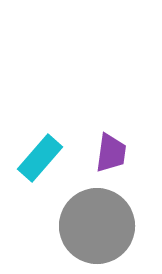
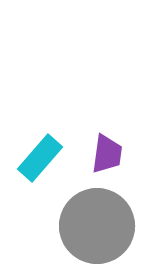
purple trapezoid: moved 4 px left, 1 px down
